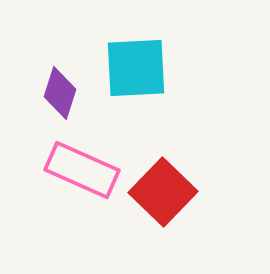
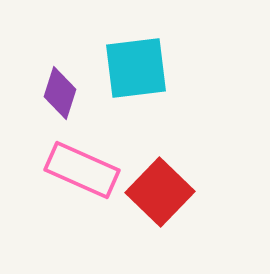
cyan square: rotated 4 degrees counterclockwise
red square: moved 3 px left
